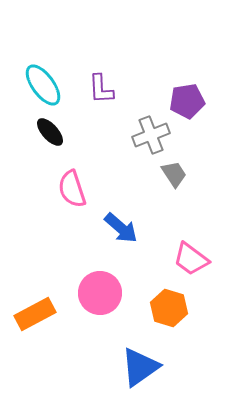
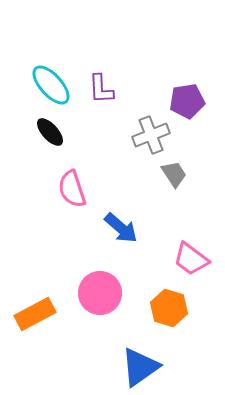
cyan ellipse: moved 8 px right; rotated 6 degrees counterclockwise
